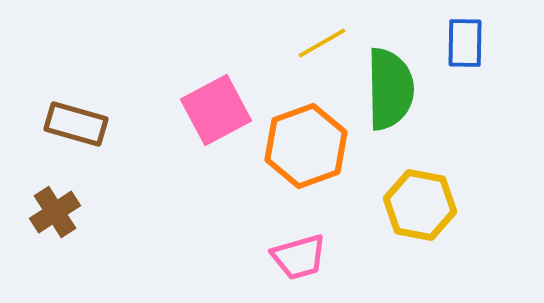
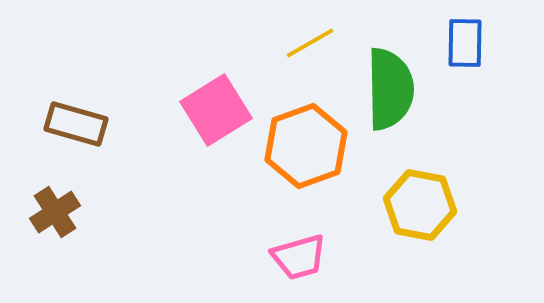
yellow line: moved 12 px left
pink square: rotated 4 degrees counterclockwise
